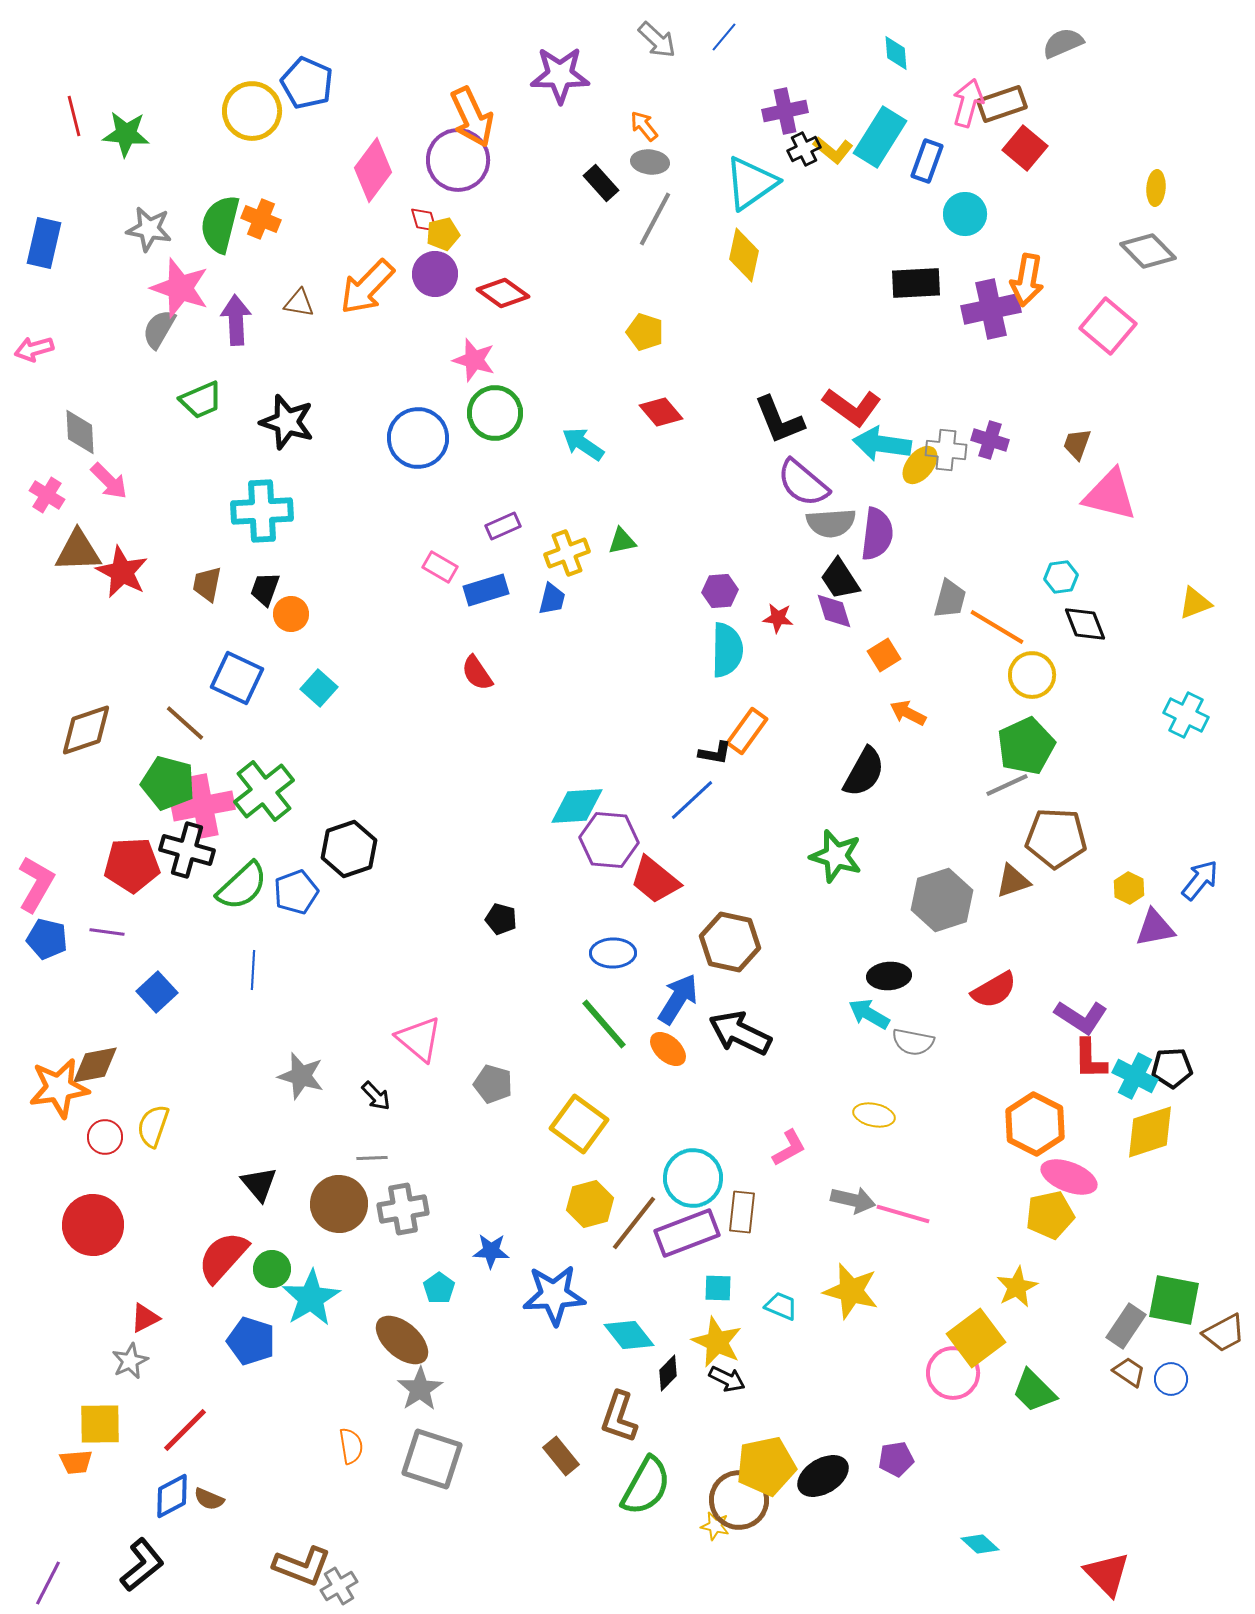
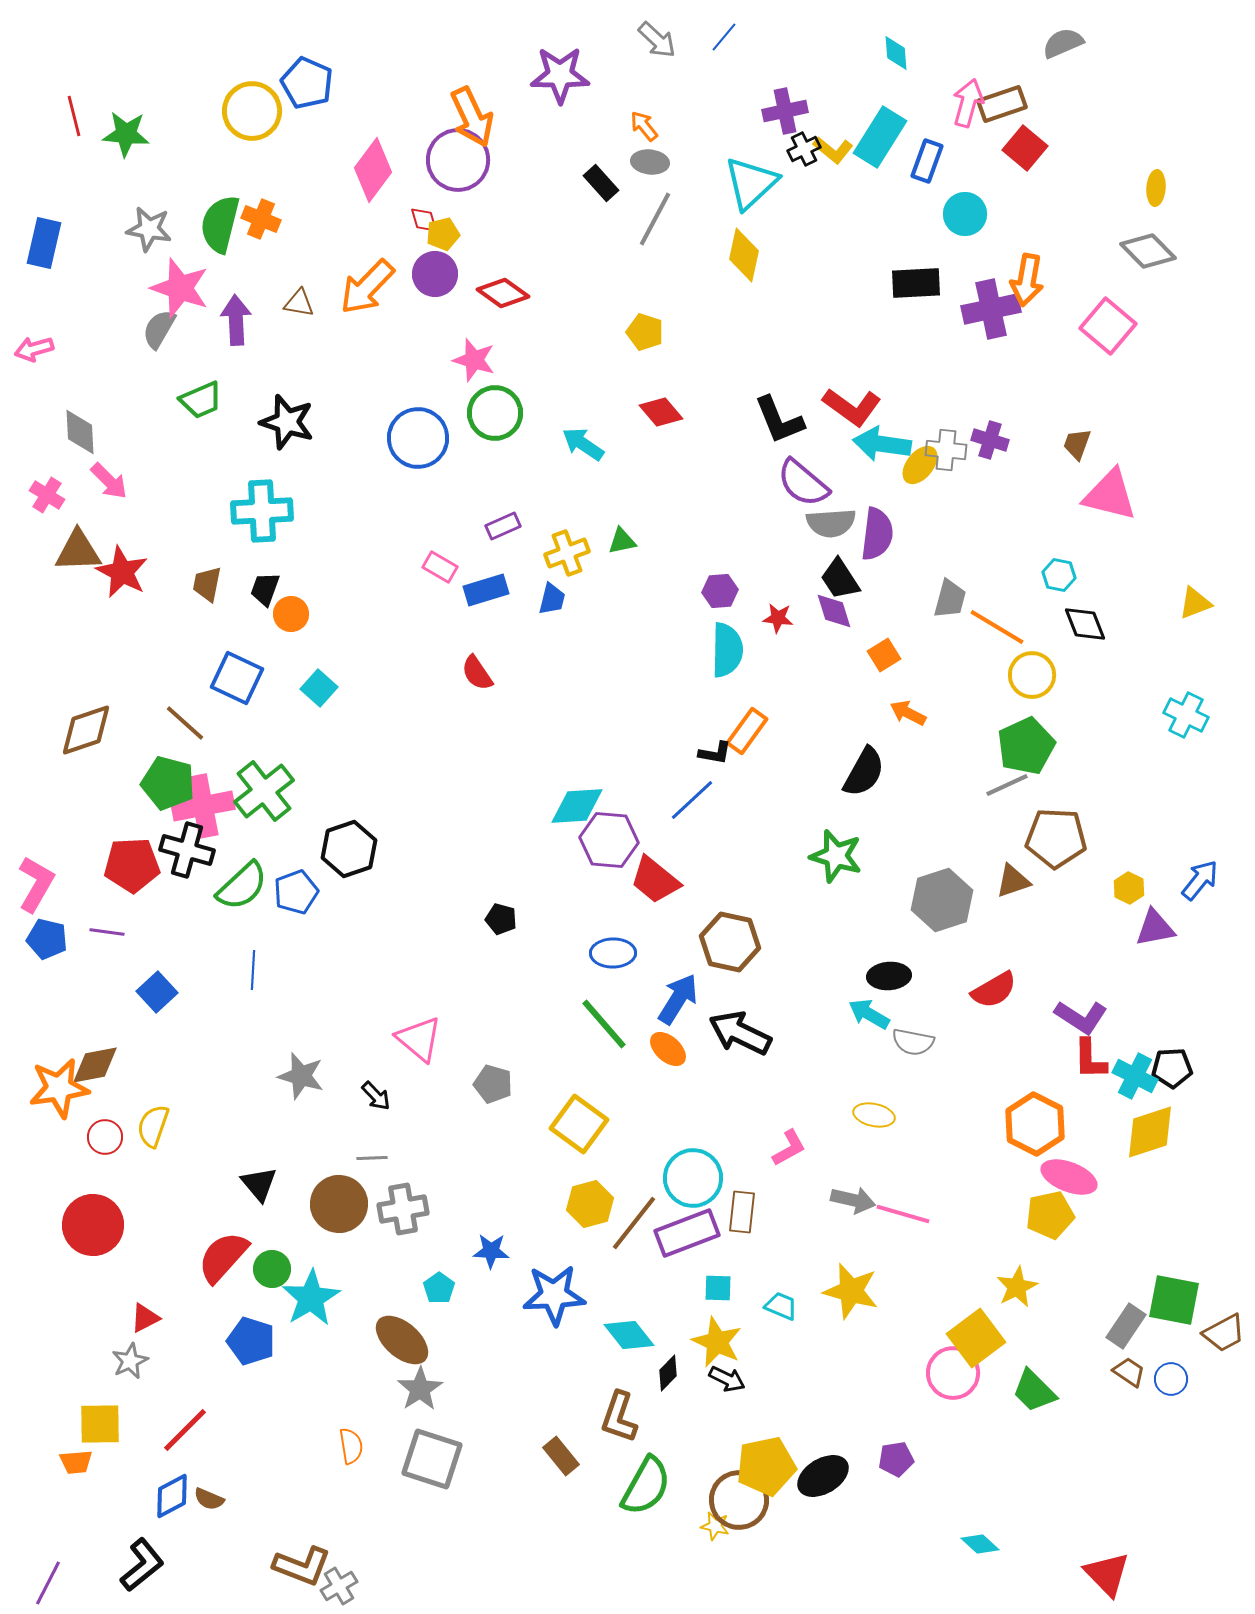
cyan triangle at (751, 183): rotated 8 degrees counterclockwise
cyan hexagon at (1061, 577): moved 2 px left, 2 px up; rotated 20 degrees clockwise
